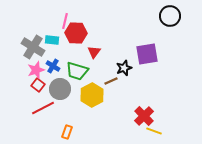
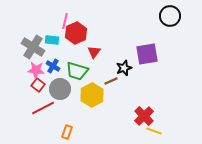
red hexagon: rotated 25 degrees counterclockwise
pink star: rotated 24 degrees clockwise
